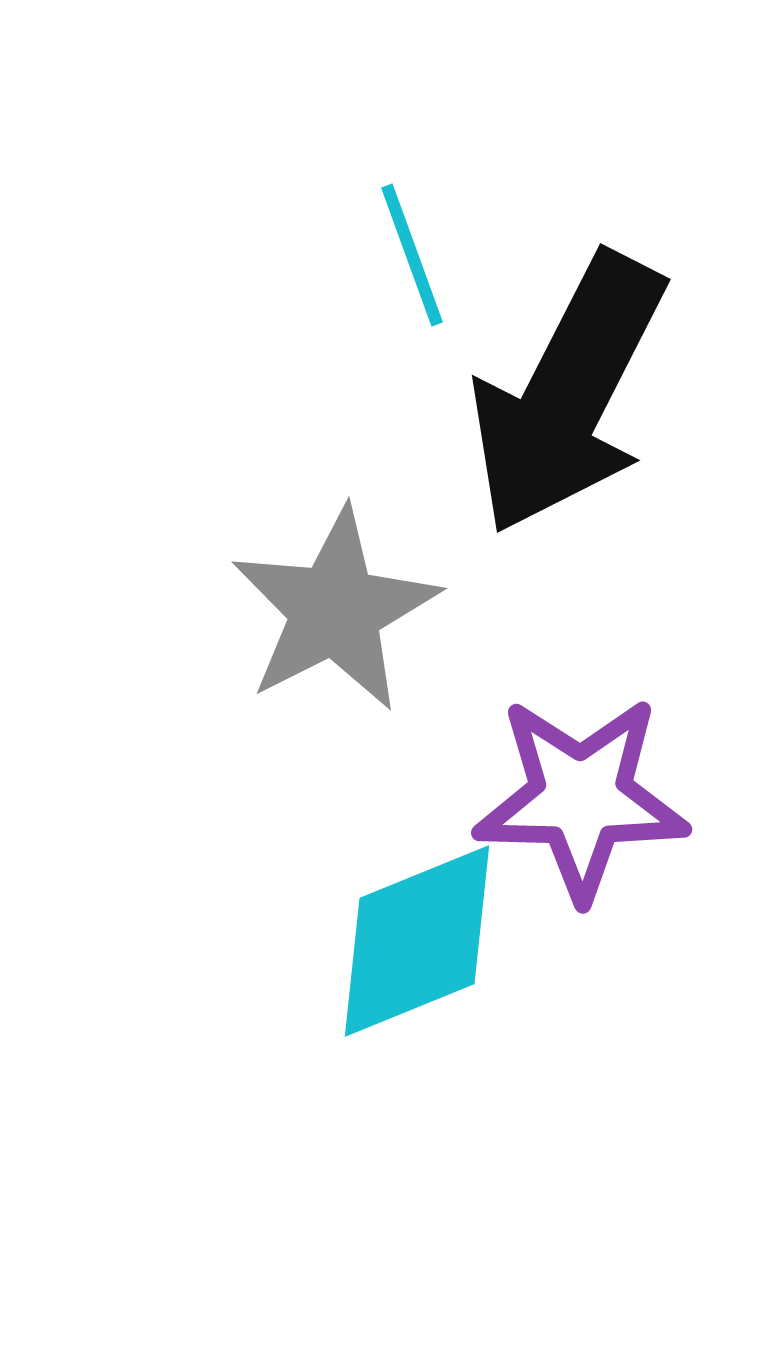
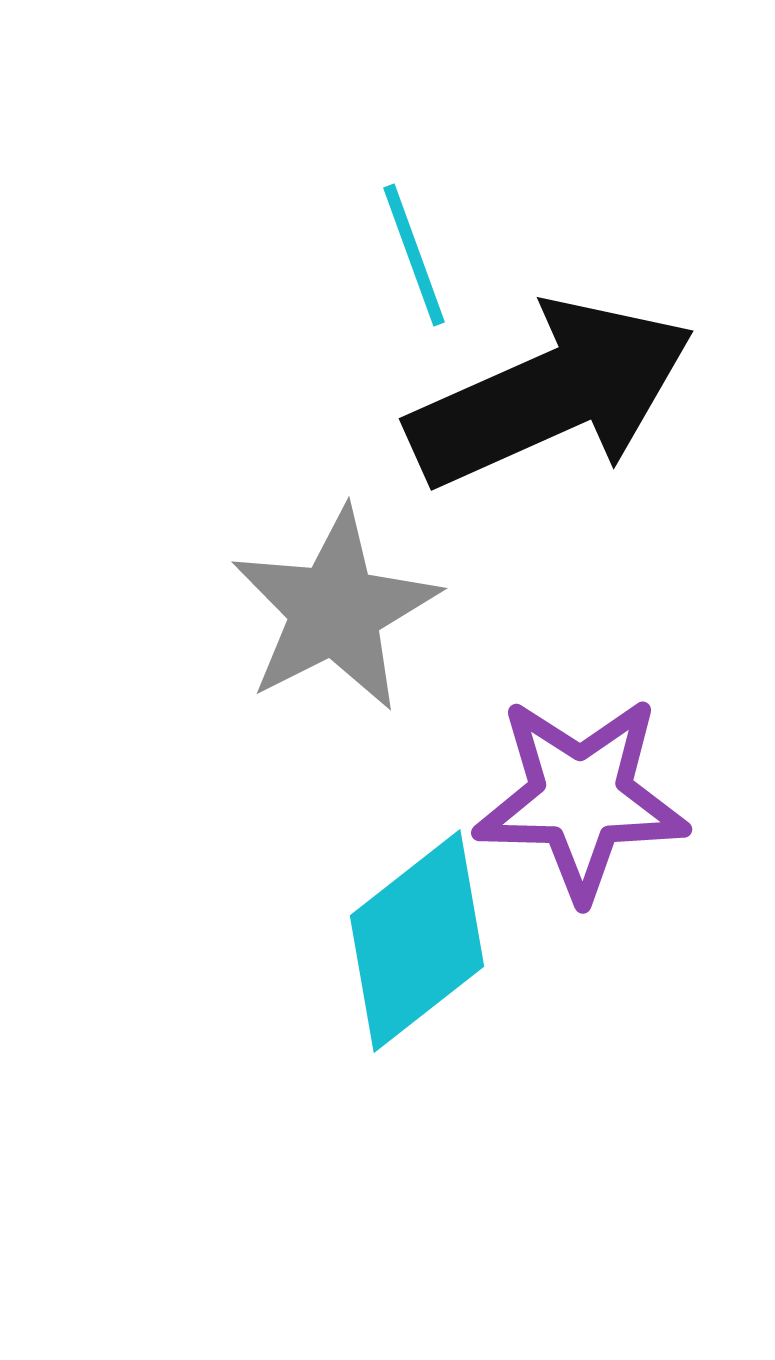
cyan line: moved 2 px right
black arrow: moved 17 px left; rotated 141 degrees counterclockwise
cyan diamond: rotated 16 degrees counterclockwise
